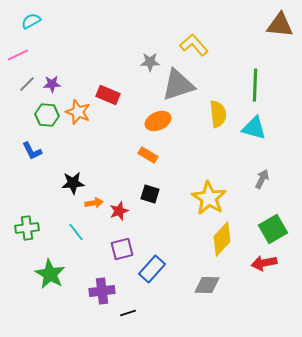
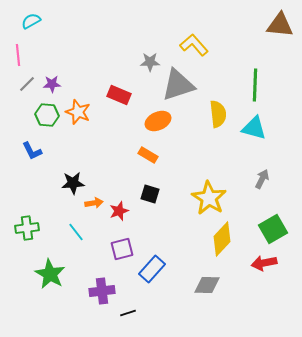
pink line: rotated 70 degrees counterclockwise
red rectangle: moved 11 px right
